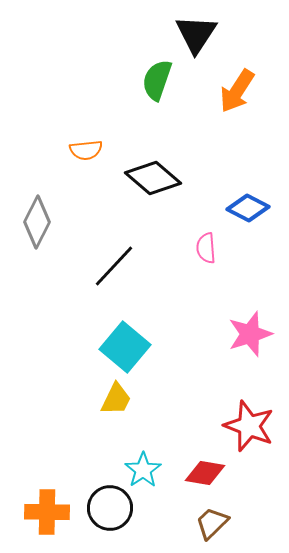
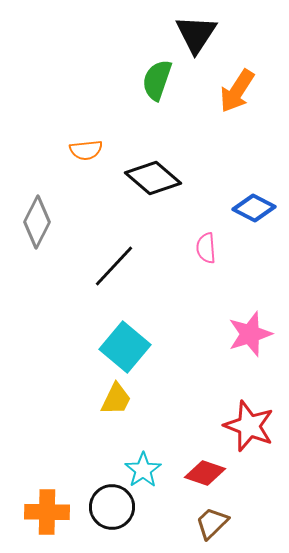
blue diamond: moved 6 px right
red diamond: rotated 9 degrees clockwise
black circle: moved 2 px right, 1 px up
